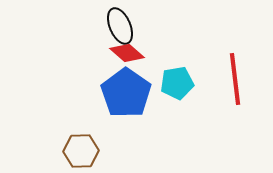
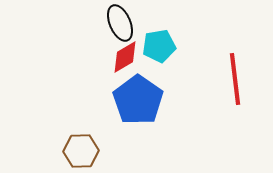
black ellipse: moved 3 px up
red diamond: moved 2 px left, 4 px down; rotated 72 degrees counterclockwise
cyan pentagon: moved 18 px left, 37 px up
blue pentagon: moved 12 px right, 7 px down
